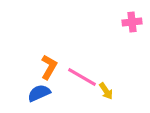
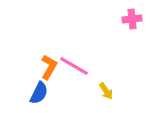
pink cross: moved 3 px up
pink line: moved 8 px left, 11 px up
blue semicircle: rotated 140 degrees clockwise
